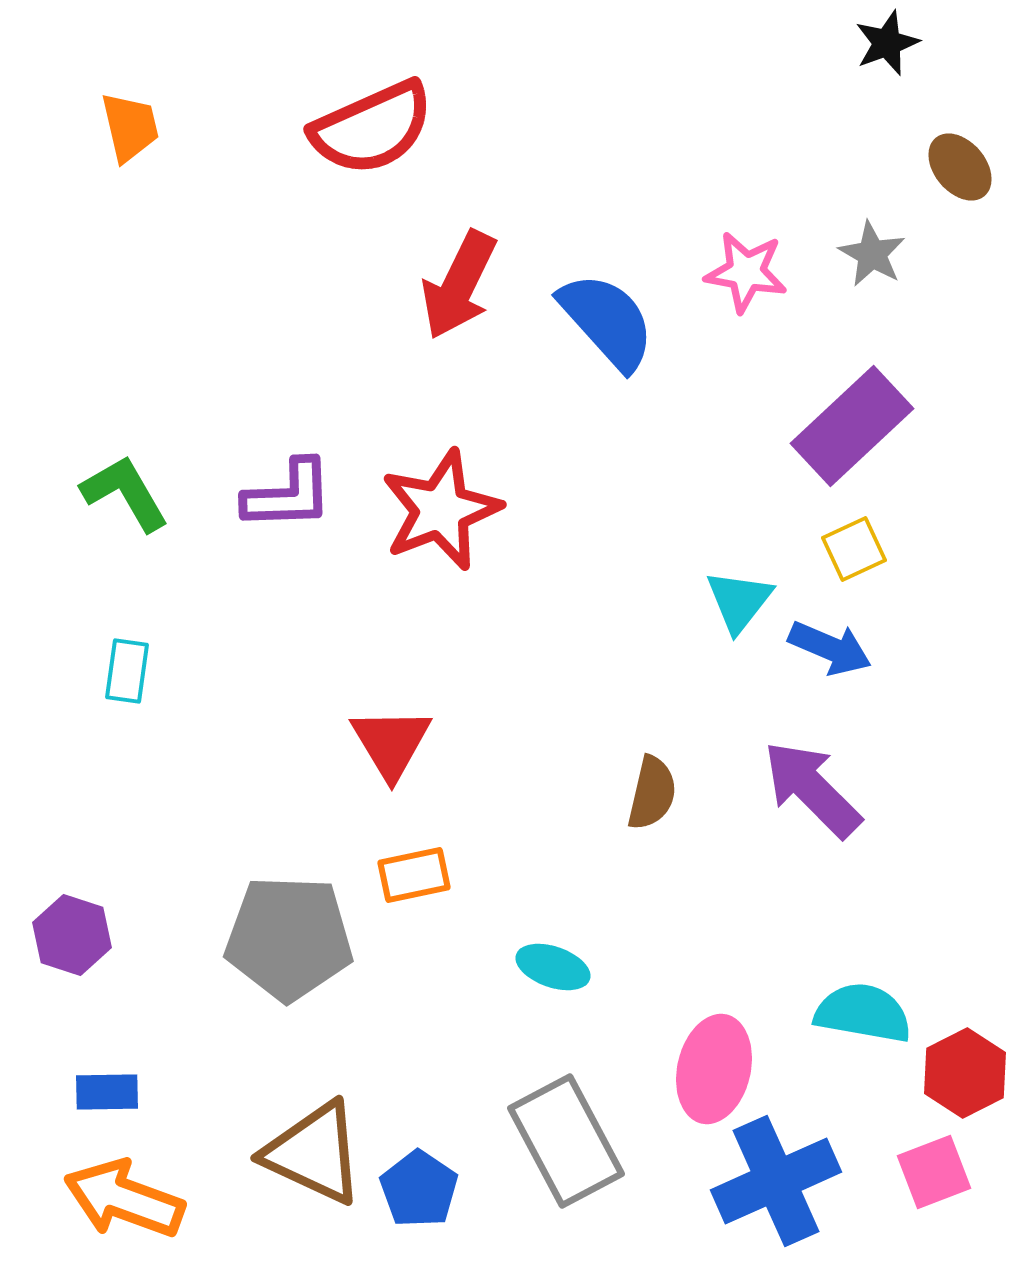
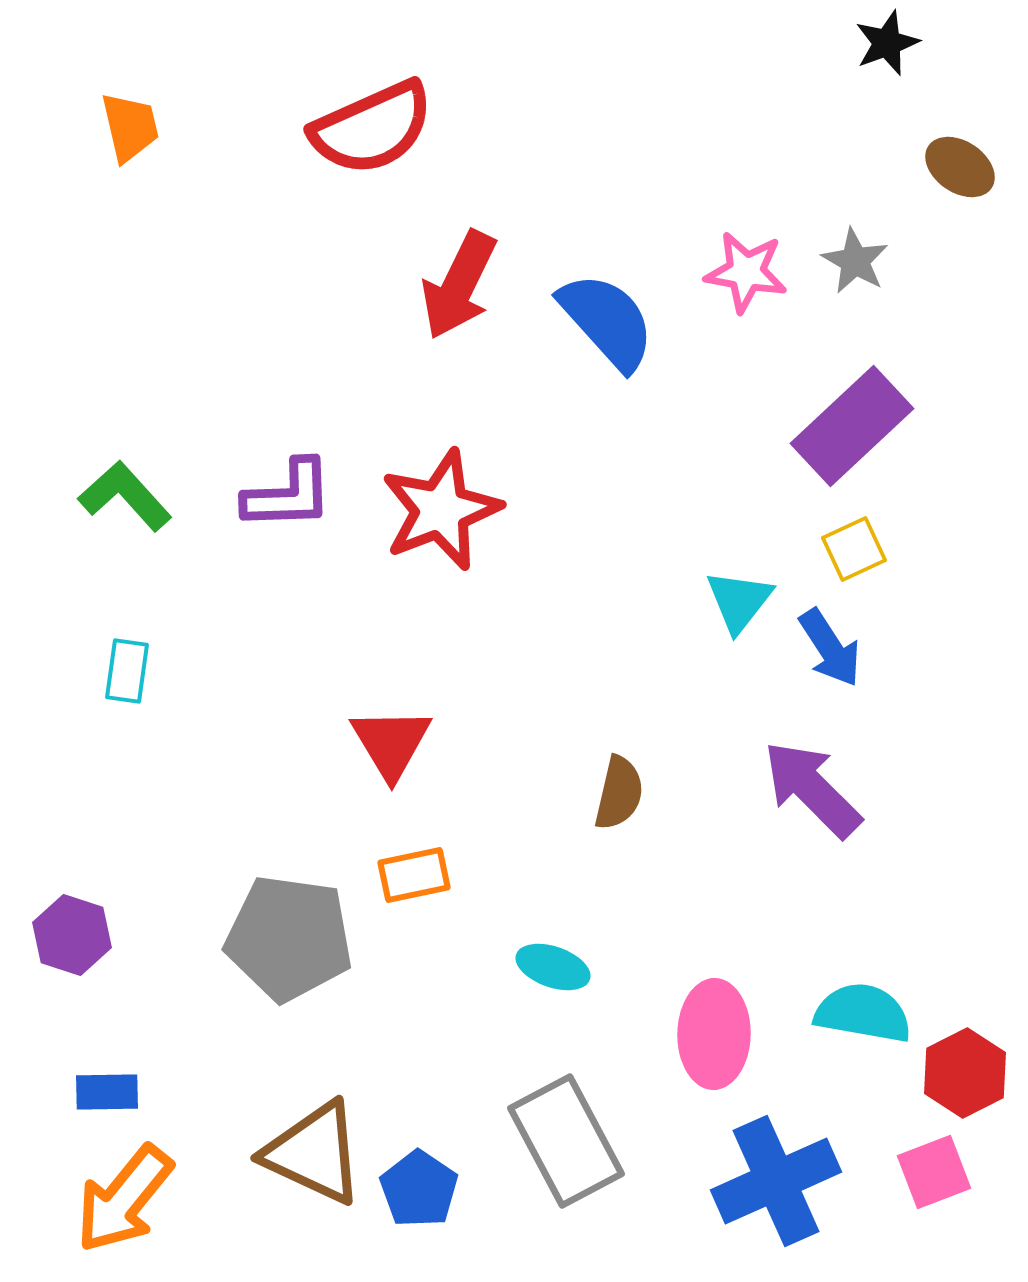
brown ellipse: rotated 16 degrees counterclockwise
gray star: moved 17 px left, 7 px down
green L-shape: moved 3 px down; rotated 12 degrees counterclockwise
blue arrow: rotated 34 degrees clockwise
brown semicircle: moved 33 px left
gray pentagon: rotated 6 degrees clockwise
pink ellipse: moved 35 px up; rotated 12 degrees counterclockwise
orange arrow: rotated 71 degrees counterclockwise
